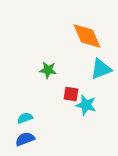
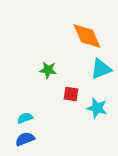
cyan star: moved 11 px right, 3 px down
